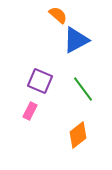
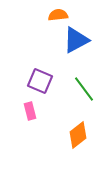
orange semicircle: rotated 48 degrees counterclockwise
green line: moved 1 px right
pink rectangle: rotated 42 degrees counterclockwise
